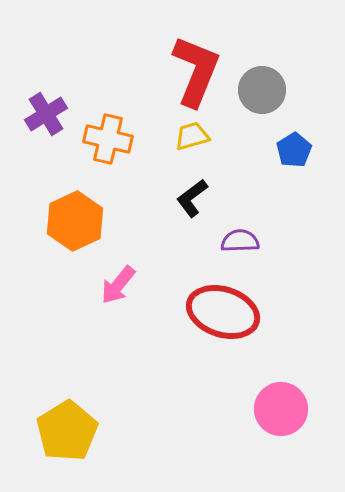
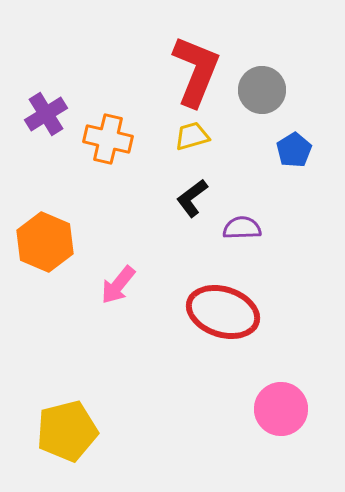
orange hexagon: moved 30 px left, 21 px down; rotated 12 degrees counterclockwise
purple semicircle: moved 2 px right, 13 px up
yellow pentagon: rotated 18 degrees clockwise
